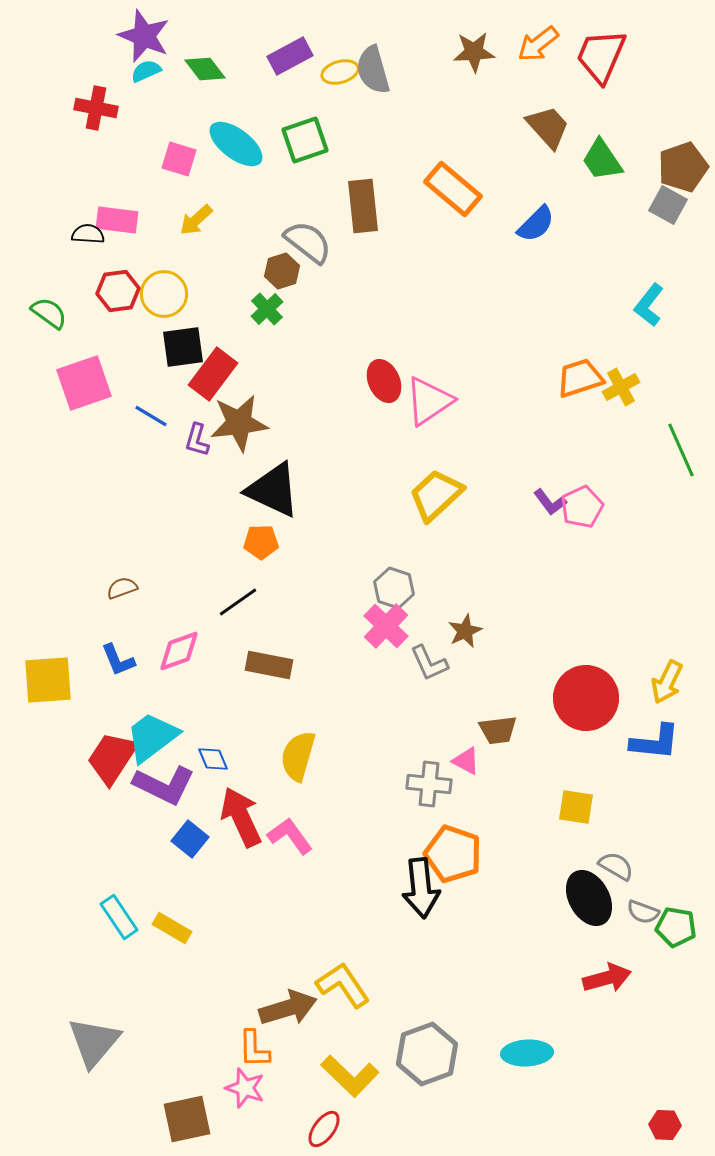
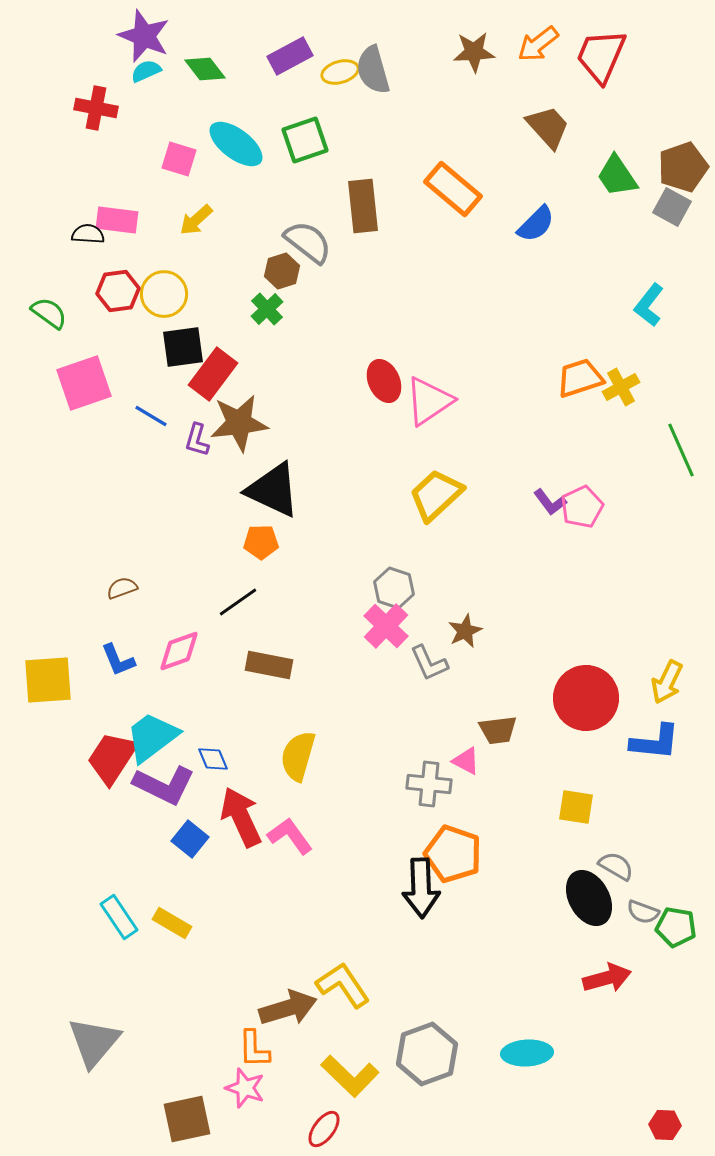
green trapezoid at (602, 160): moved 15 px right, 16 px down
gray square at (668, 205): moved 4 px right, 2 px down
black arrow at (421, 888): rotated 4 degrees clockwise
yellow rectangle at (172, 928): moved 5 px up
